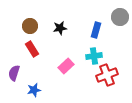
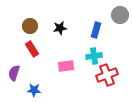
gray circle: moved 2 px up
pink rectangle: rotated 35 degrees clockwise
blue star: rotated 16 degrees clockwise
